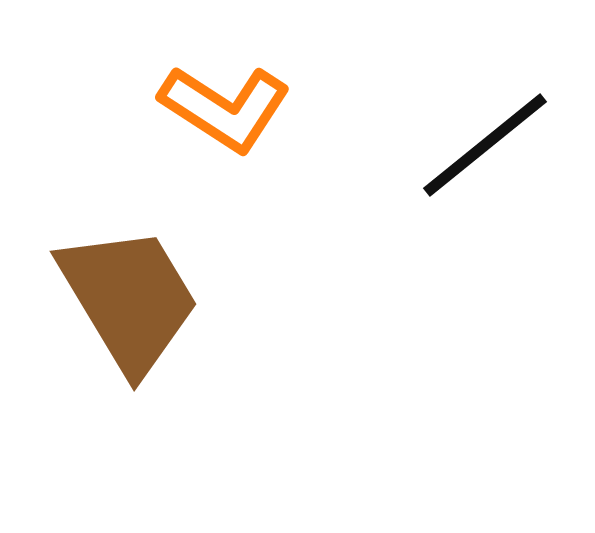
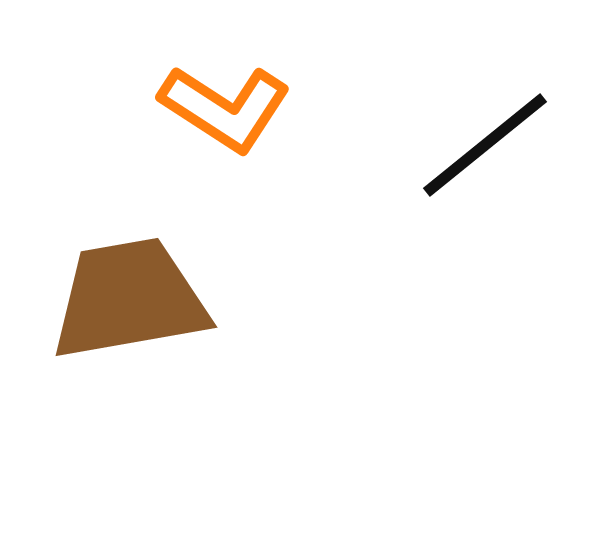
brown trapezoid: rotated 69 degrees counterclockwise
